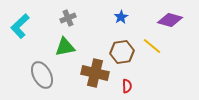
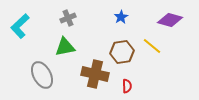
brown cross: moved 1 px down
